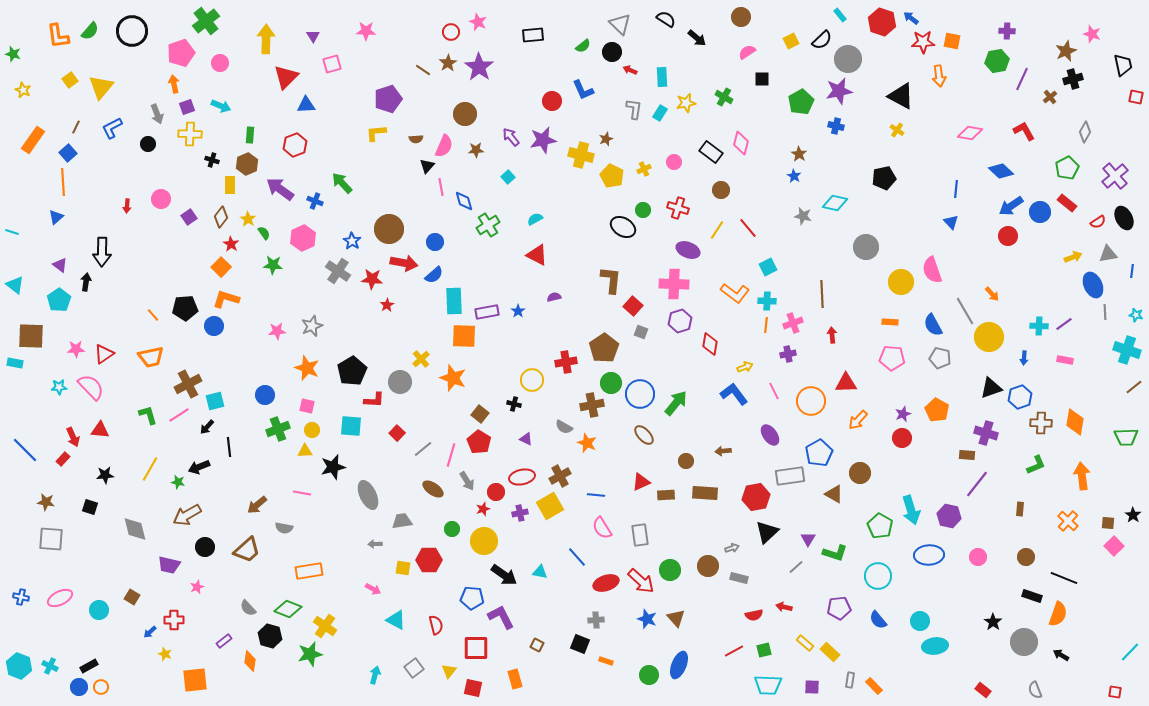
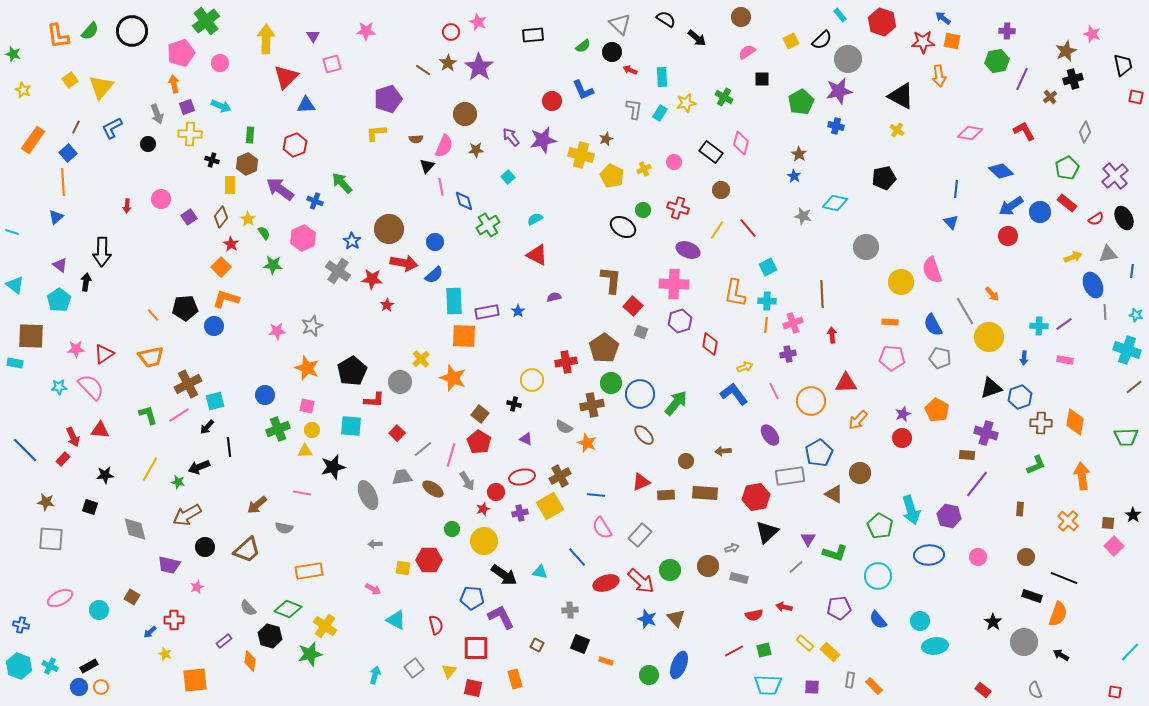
blue arrow at (911, 18): moved 32 px right
red semicircle at (1098, 222): moved 2 px left, 3 px up
orange L-shape at (735, 293): rotated 64 degrees clockwise
gray trapezoid at (402, 521): moved 44 px up
gray rectangle at (640, 535): rotated 50 degrees clockwise
blue cross at (21, 597): moved 28 px down
gray cross at (596, 620): moved 26 px left, 10 px up
